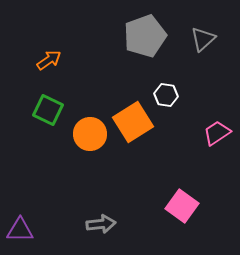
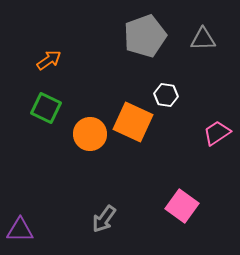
gray triangle: rotated 40 degrees clockwise
green square: moved 2 px left, 2 px up
orange square: rotated 33 degrees counterclockwise
gray arrow: moved 3 px right, 5 px up; rotated 132 degrees clockwise
